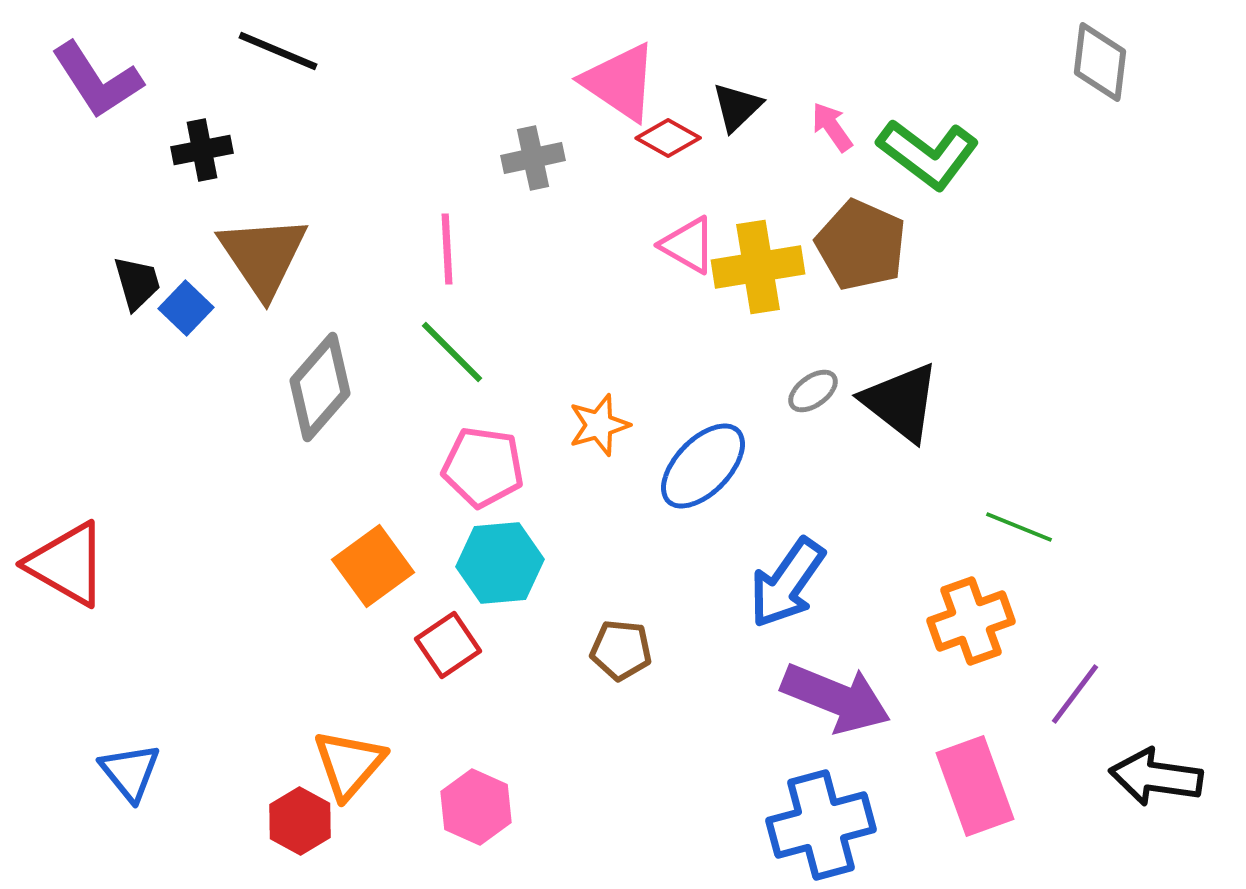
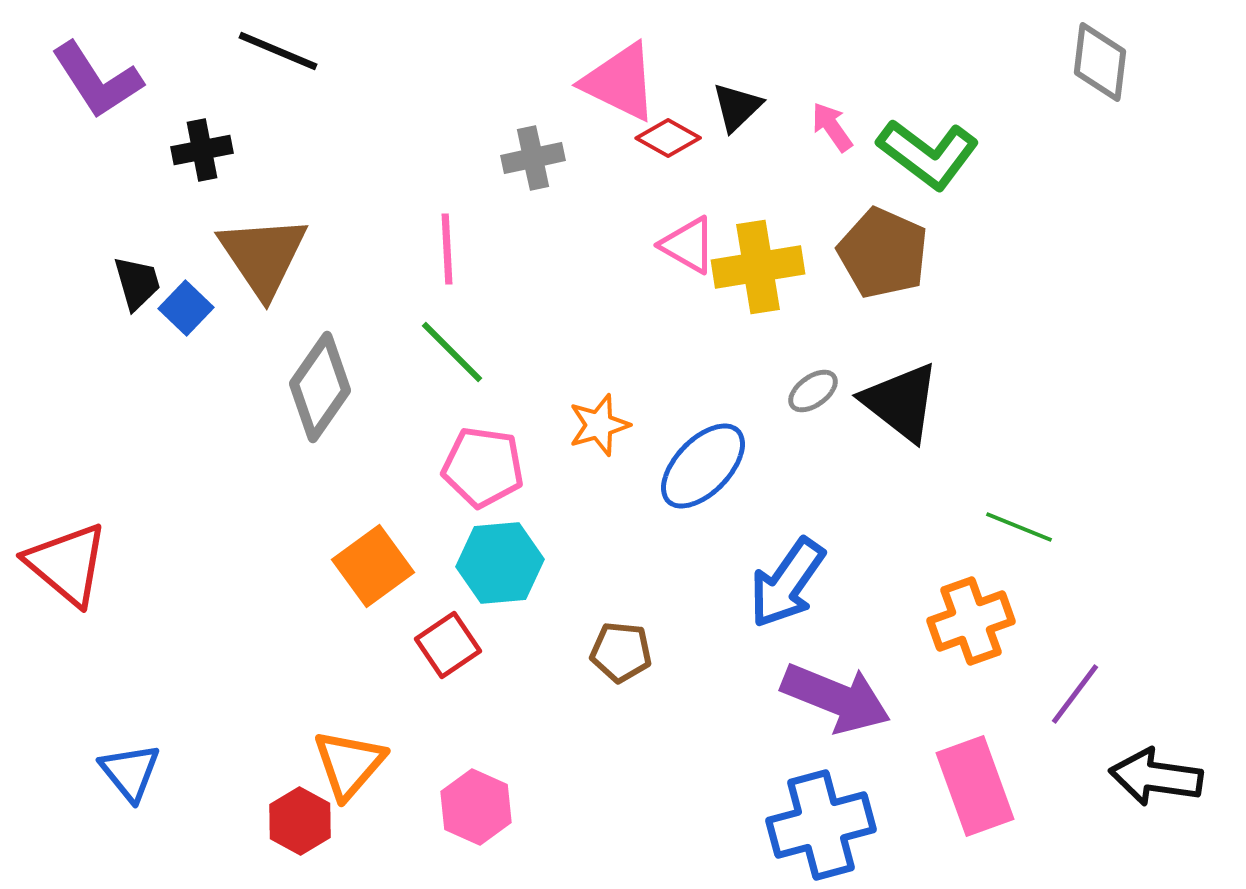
pink triangle at (620, 82): rotated 8 degrees counterclockwise
brown pentagon at (861, 245): moved 22 px right, 8 px down
gray diamond at (320, 387): rotated 6 degrees counterclockwise
red triangle at (67, 564): rotated 10 degrees clockwise
brown pentagon at (621, 650): moved 2 px down
